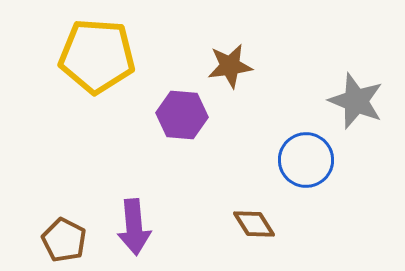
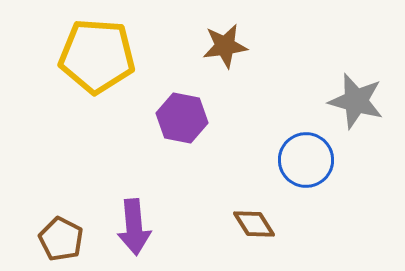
brown star: moved 5 px left, 20 px up
gray star: rotated 6 degrees counterclockwise
purple hexagon: moved 3 px down; rotated 6 degrees clockwise
brown pentagon: moved 3 px left, 1 px up
